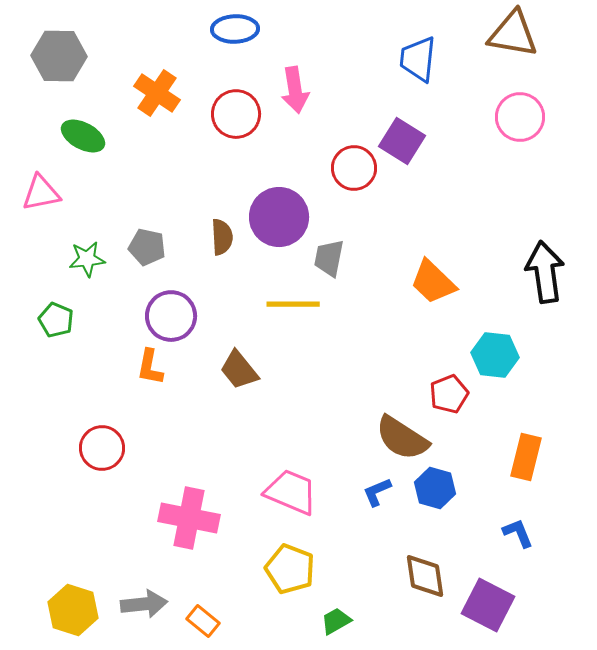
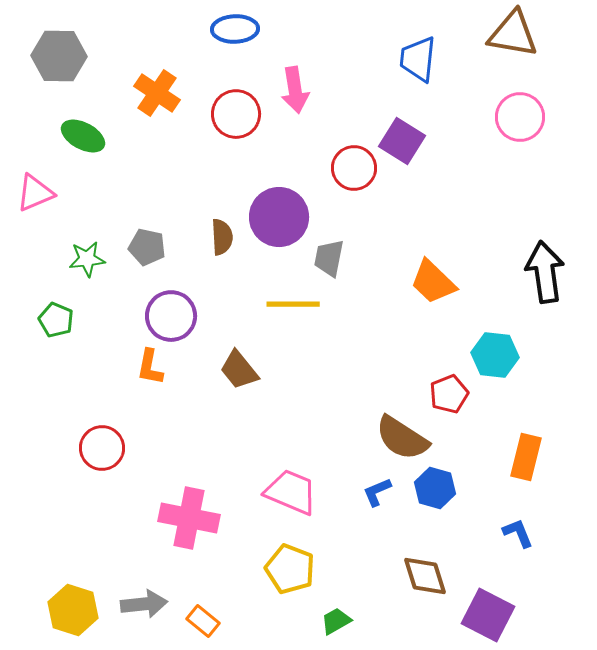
pink triangle at (41, 193): moved 6 px left; rotated 12 degrees counterclockwise
brown diamond at (425, 576): rotated 9 degrees counterclockwise
purple square at (488, 605): moved 10 px down
